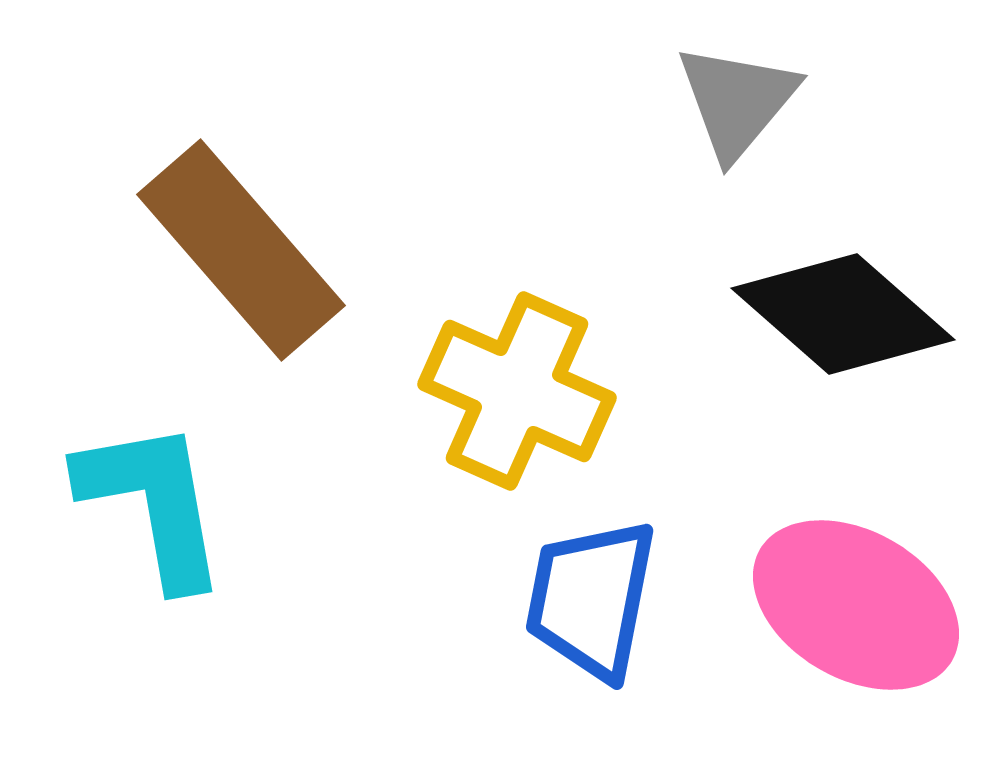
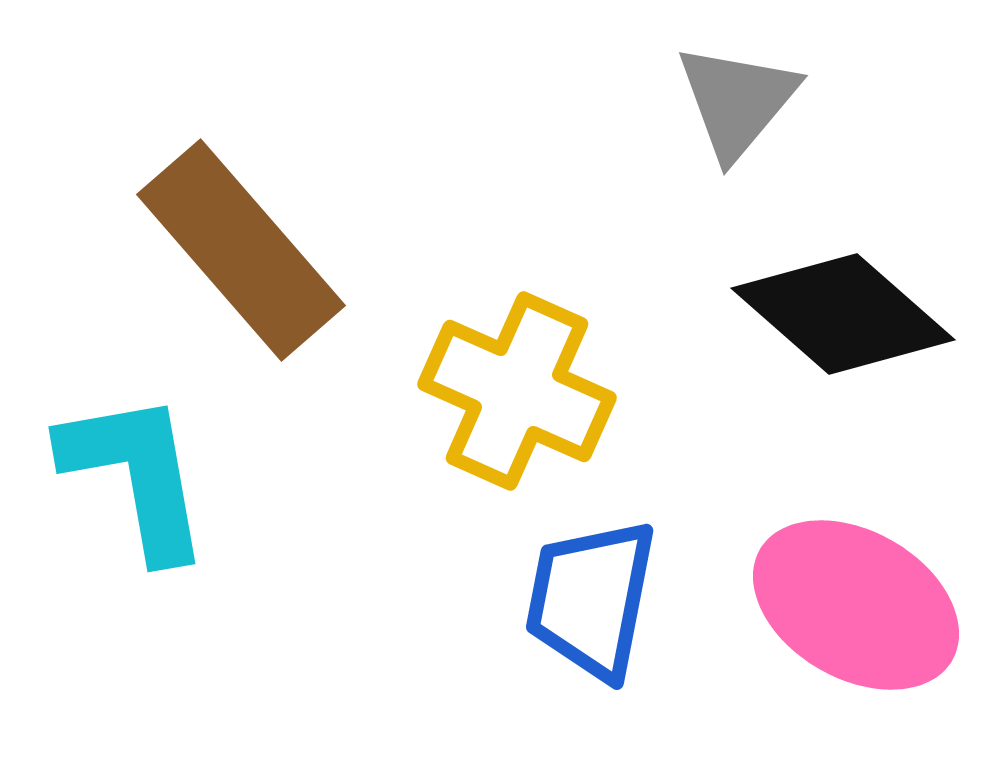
cyan L-shape: moved 17 px left, 28 px up
